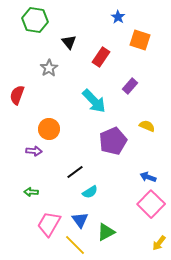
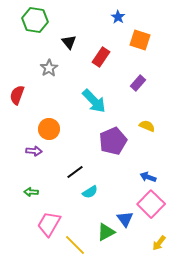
purple rectangle: moved 8 px right, 3 px up
blue triangle: moved 45 px right, 1 px up
